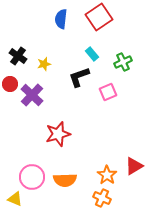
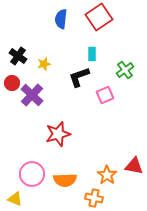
cyan rectangle: rotated 40 degrees clockwise
green cross: moved 2 px right, 8 px down; rotated 12 degrees counterclockwise
red circle: moved 2 px right, 1 px up
pink square: moved 3 px left, 3 px down
red triangle: rotated 42 degrees clockwise
pink circle: moved 3 px up
orange cross: moved 8 px left; rotated 12 degrees counterclockwise
